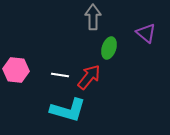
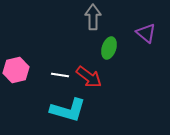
pink hexagon: rotated 20 degrees counterclockwise
red arrow: rotated 88 degrees clockwise
